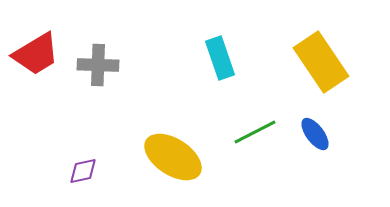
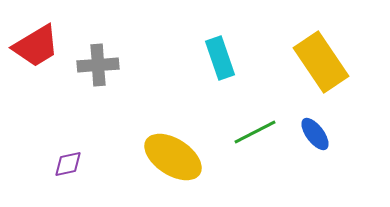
red trapezoid: moved 8 px up
gray cross: rotated 6 degrees counterclockwise
purple diamond: moved 15 px left, 7 px up
